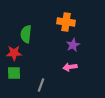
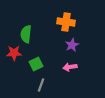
purple star: moved 1 px left
green square: moved 22 px right, 9 px up; rotated 24 degrees counterclockwise
